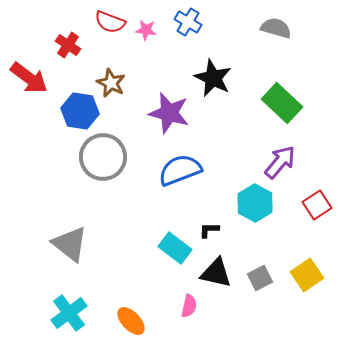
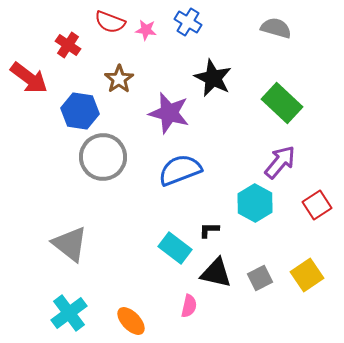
brown star: moved 8 px right, 4 px up; rotated 12 degrees clockwise
